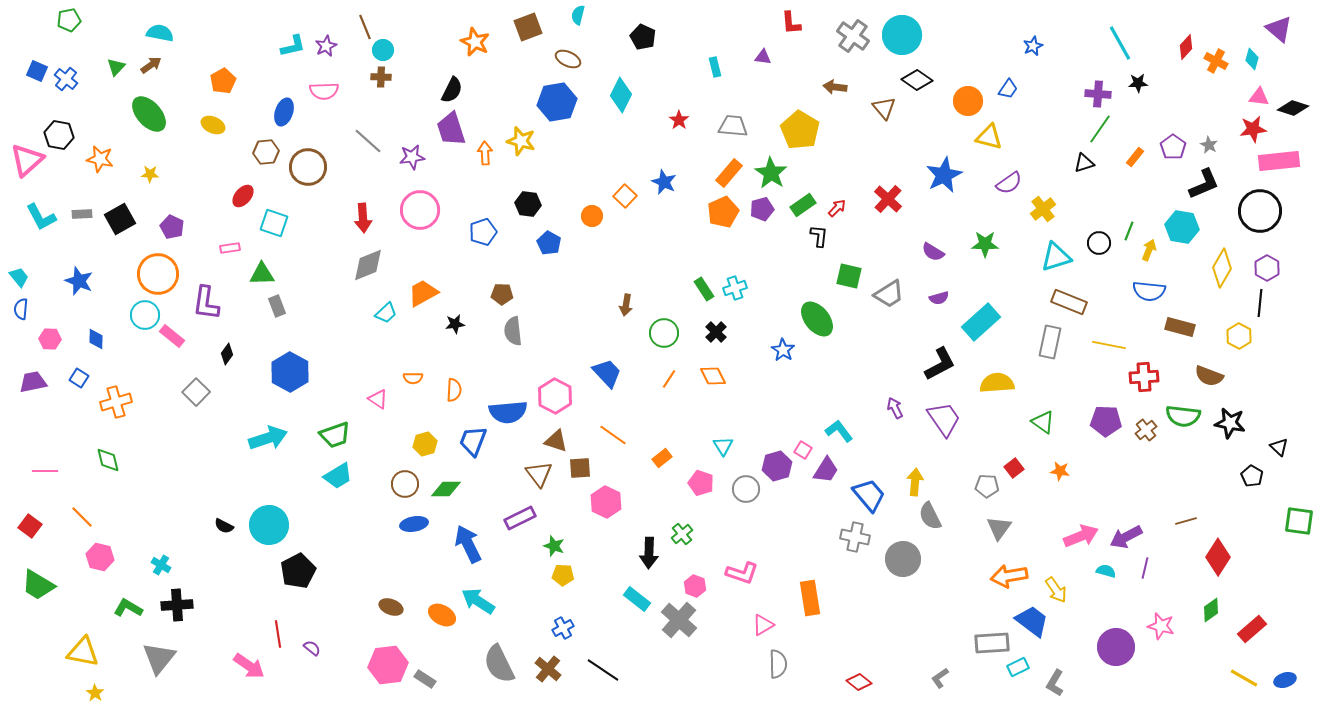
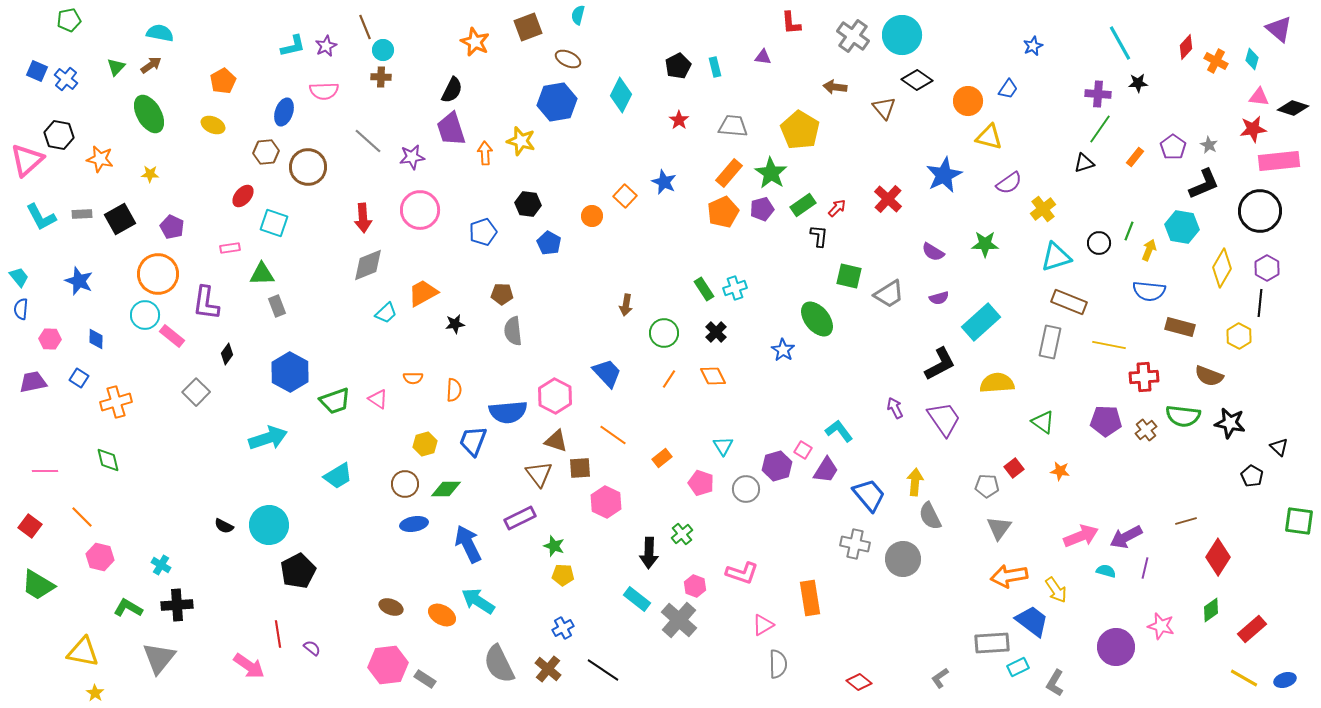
black pentagon at (643, 37): moved 35 px right, 29 px down; rotated 20 degrees clockwise
green ellipse at (149, 114): rotated 12 degrees clockwise
green trapezoid at (335, 435): moved 34 px up
gray cross at (855, 537): moved 7 px down
